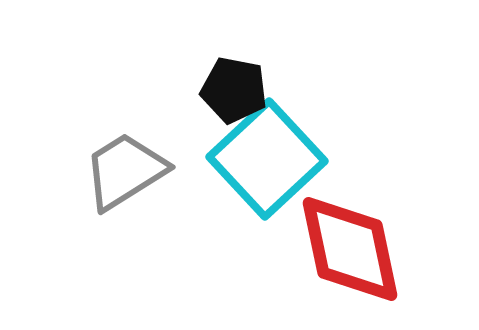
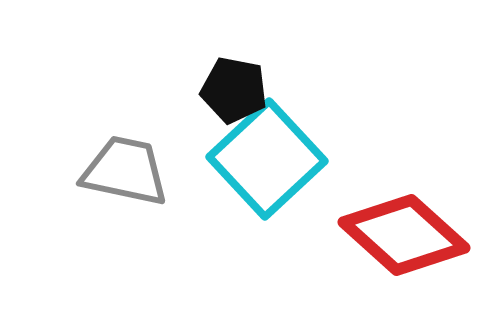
gray trapezoid: rotated 44 degrees clockwise
red diamond: moved 54 px right, 14 px up; rotated 36 degrees counterclockwise
